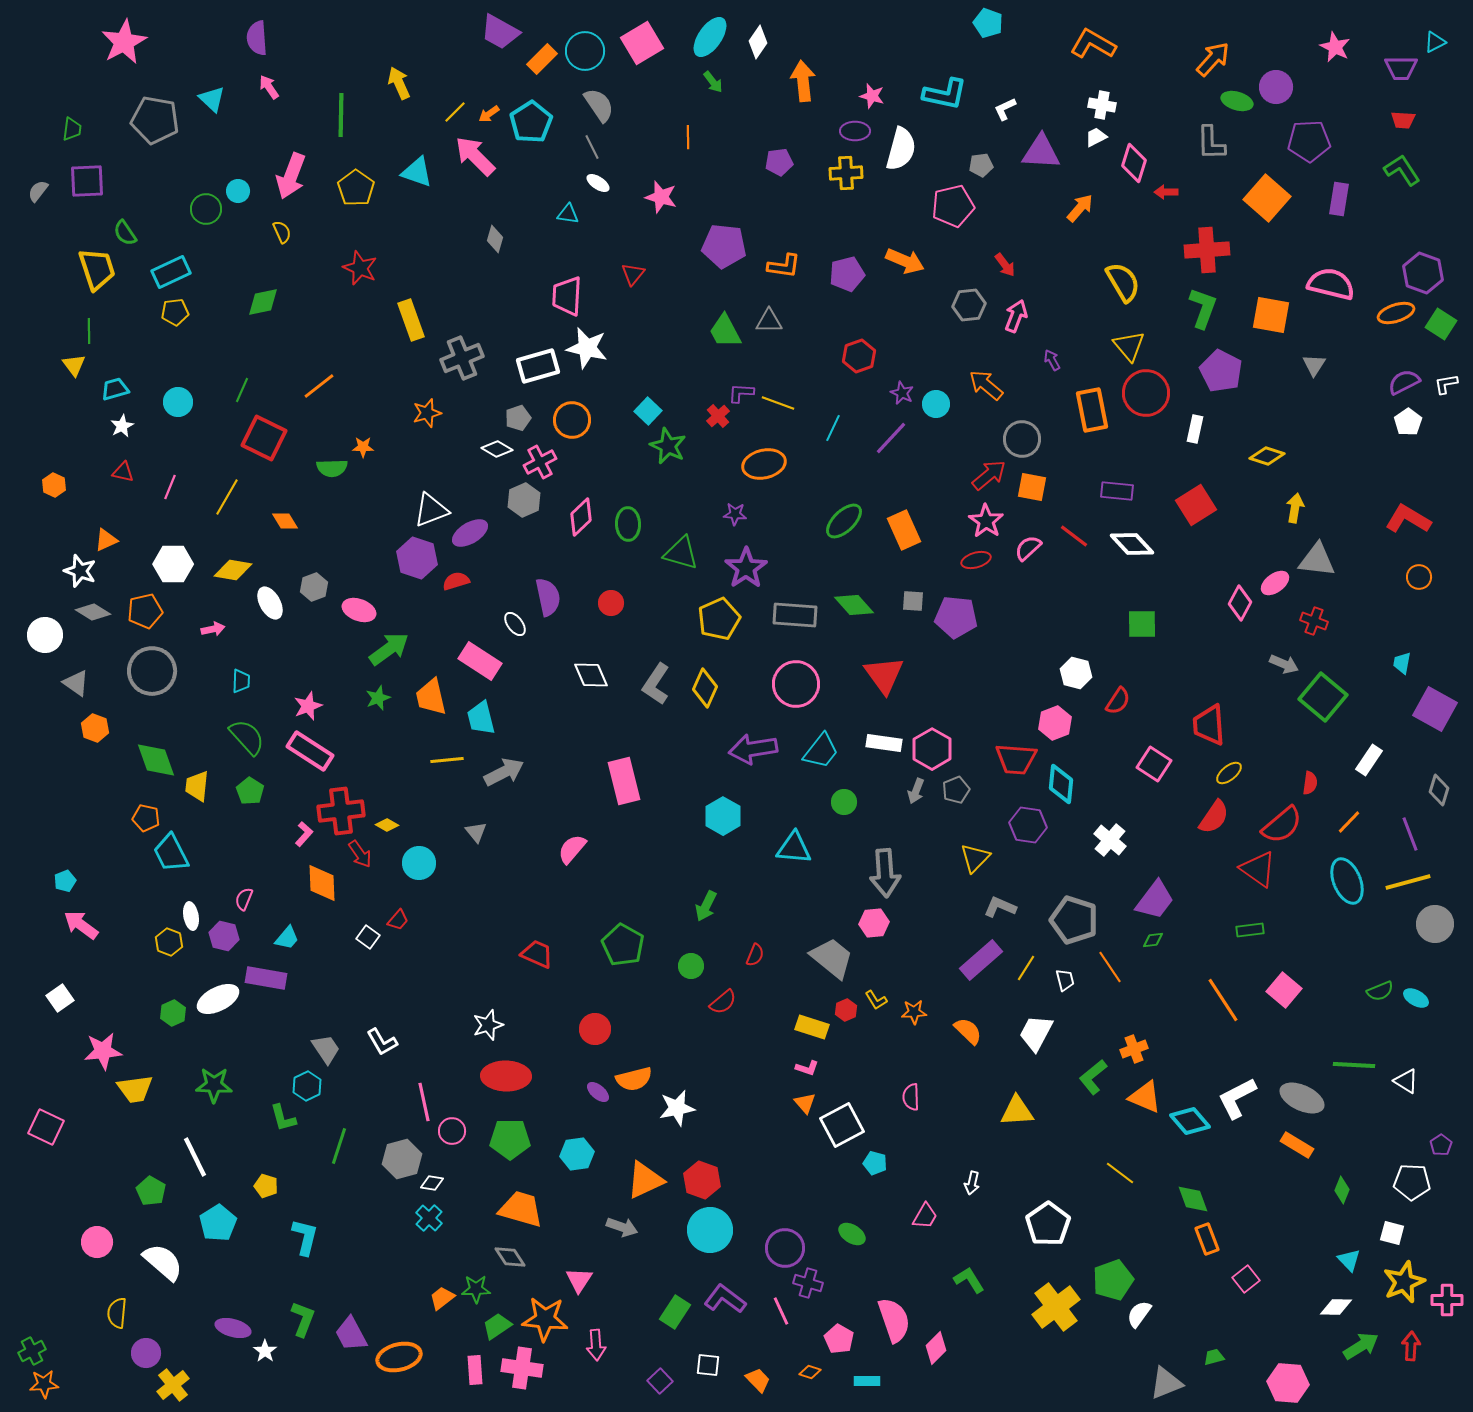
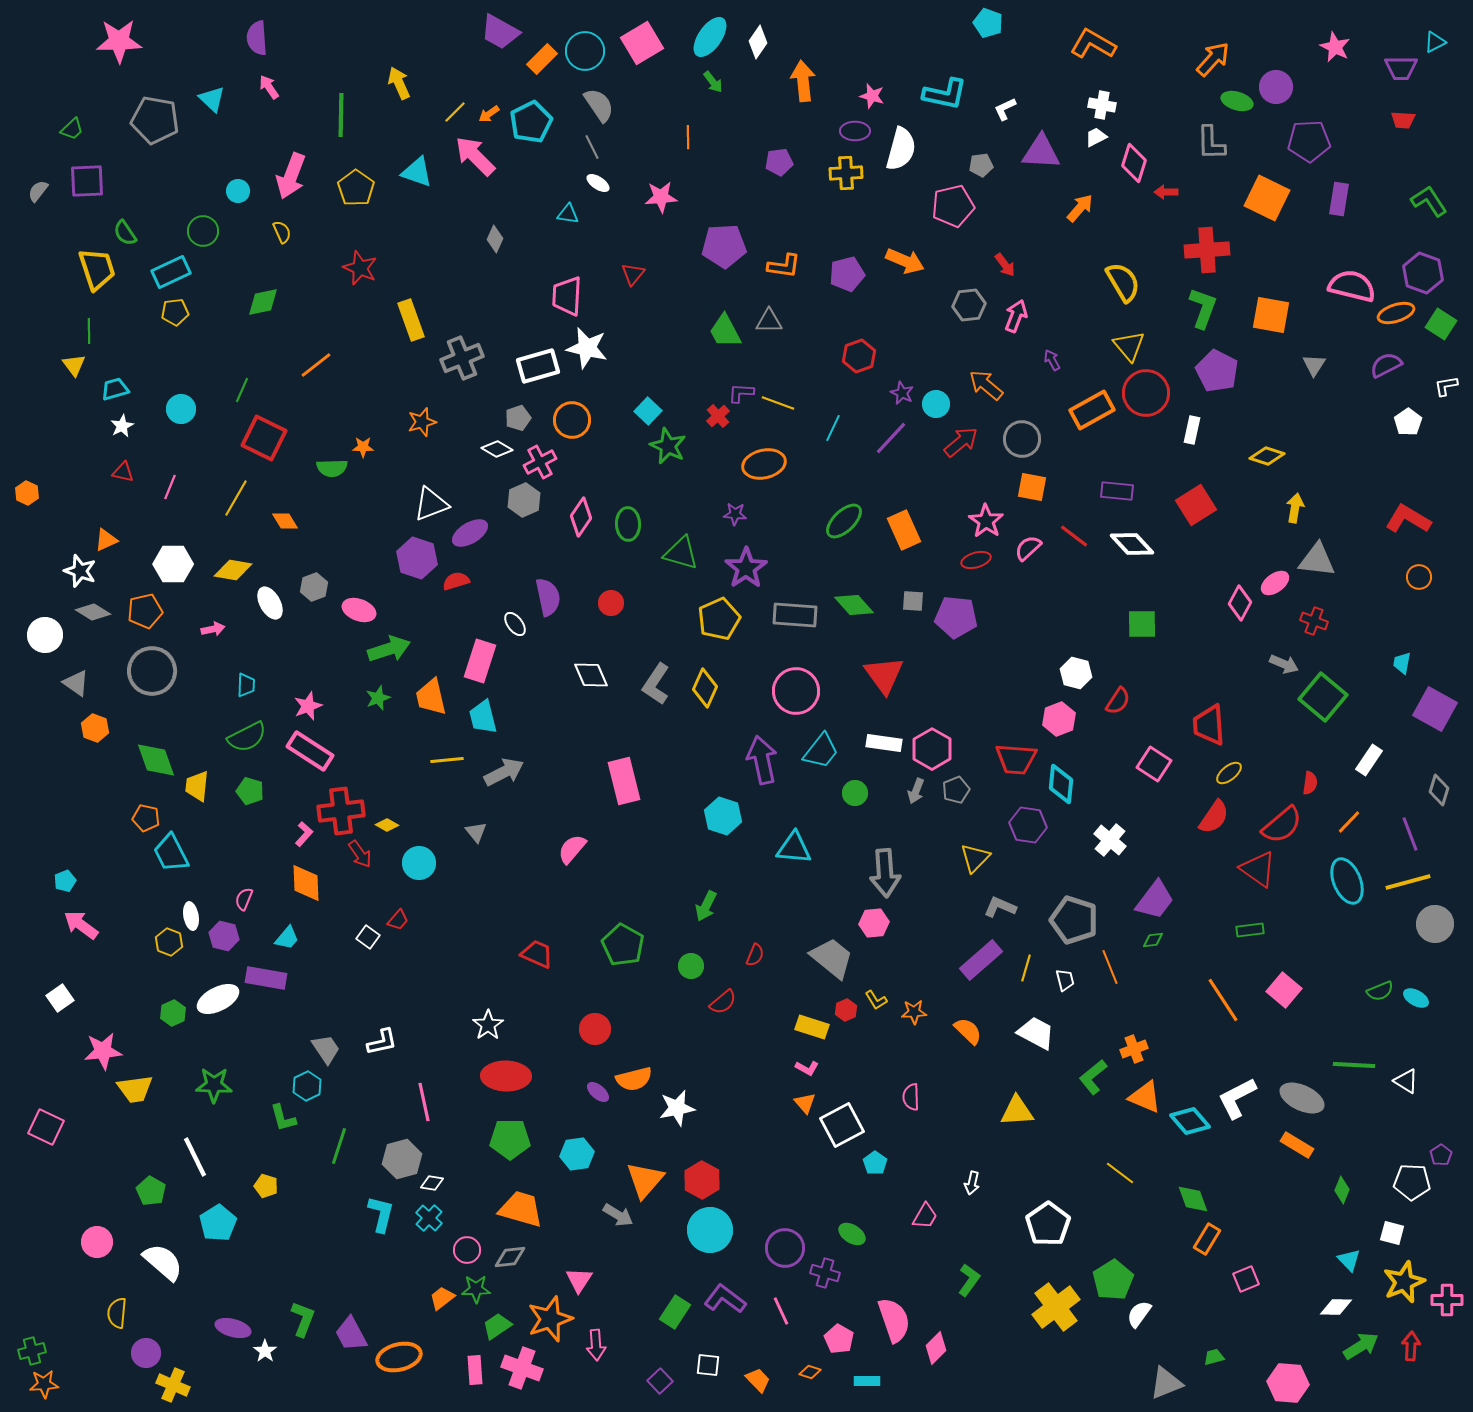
pink star at (124, 42): moved 5 px left, 1 px up; rotated 27 degrees clockwise
cyan pentagon at (531, 122): rotated 6 degrees clockwise
green trapezoid at (72, 129): rotated 40 degrees clockwise
green L-shape at (1402, 170): moved 27 px right, 31 px down
pink star at (661, 197): rotated 20 degrees counterclockwise
orange square at (1267, 198): rotated 15 degrees counterclockwise
green circle at (206, 209): moved 3 px left, 22 px down
gray diamond at (495, 239): rotated 8 degrees clockwise
purple pentagon at (724, 246): rotated 9 degrees counterclockwise
pink semicircle at (1331, 284): moved 21 px right, 2 px down
purple pentagon at (1221, 371): moved 4 px left
purple semicircle at (1404, 382): moved 18 px left, 17 px up
white L-shape at (1446, 384): moved 2 px down
orange line at (319, 386): moved 3 px left, 21 px up
cyan circle at (178, 402): moved 3 px right, 7 px down
orange rectangle at (1092, 410): rotated 72 degrees clockwise
orange star at (427, 413): moved 5 px left, 9 px down
white rectangle at (1195, 429): moved 3 px left, 1 px down
red arrow at (989, 475): moved 28 px left, 33 px up
orange hexagon at (54, 485): moved 27 px left, 8 px down
yellow line at (227, 497): moved 9 px right, 1 px down
white triangle at (431, 510): moved 6 px up
pink diamond at (581, 517): rotated 12 degrees counterclockwise
green arrow at (389, 649): rotated 18 degrees clockwise
pink rectangle at (480, 661): rotated 75 degrees clockwise
cyan trapezoid at (241, 681): moved 5 px right, 4 px down
pink circle at (796, 684): moved 7 px down
cyan trapezoid at (481, 718): moved 2 px right, 1 px up
pink hexagon at (1055, 723): moved 4 px right, 4 px up
green semicircle at (247, 737): rotated 105 degrees clockwise
purple arrow at (753, 749): moved 9 px right, 11 px down; rotated 87 degrees clockwise
green pentagon at (250, 791): rotated 16 degrees counterclockwise
green circle at (844, 802): moved 11 px right, 9 px up
cyan hexagon at (723, 816): rotated 12 degrees counterclockwise
orange diamond at (322, 883): moved 16 px left
orange line at (1110, 967): rotated 12 degrees clockwise
yellow line at (1026, 968): rotated 16 degrees counterclockwise
white star at (488, 1025): rotated 16 degrees counterclockwise
white trapezoid at (1036, 1033): rotated 90 degrees clockwise
white L-shape at (382, 1042): rotated 72 degrees counterclockwise
pink L-shape at (807, 1068): rotated 10 degrees clockwise
pink circle at (452, 1131): moved 15 px right, 119 px down
purple pentagon at (1441, 1145): moved 10 px down
cyan pentagon at (875, 1163): rotated 20 degrees clockwise
orange triangle at (645, 1180): rotated 24 degrees counterclockwise
red hexagon at (702, 1180): rotated 9 degrees clockwise
gray arrow at (622, 1227): moved 4 px left, 12 px up; rotated 12 degrees clockwise
cyan L-shape at (305, 1237): moved 76 px right, 23 px up
orange rectangle at (1207, 1239): rotated 52 degrees clockwise
gray diamond at (510, 1257): rotated 64 degrees counterclockwise
pink square at (1246, 1279): rotated 16 degrees clockwise
green L-shape at (969, 1280): rotated 68 degrees clockwise
green pentagon at (1113, 1280): rotated 12 degrees counterclockwise
purple cross at (808, 1283): moved 17 px right, 10 px up
orange star at (545, 1319): moved 5 px right; rotated 24 degrees counterclockwise
green cross at (32, 1351): rotated 12 degrees clockwise
pink cross at (522, 1368): rotated 12 degrees clockwise
yellow cross at (173, 1385): rotated 28 degrees counterclockwise
